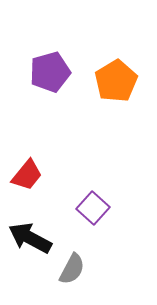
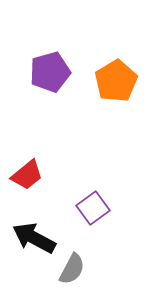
red trapezoid: rotated 12 degrees clockwise
purple square: rotated 12 degrees clockwise
black arrow: moved 4 px right
